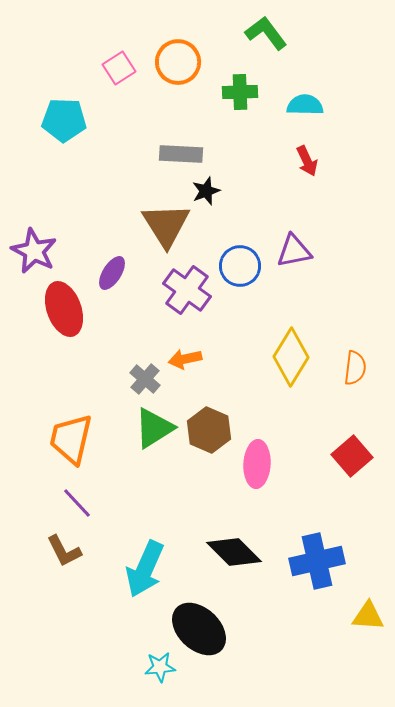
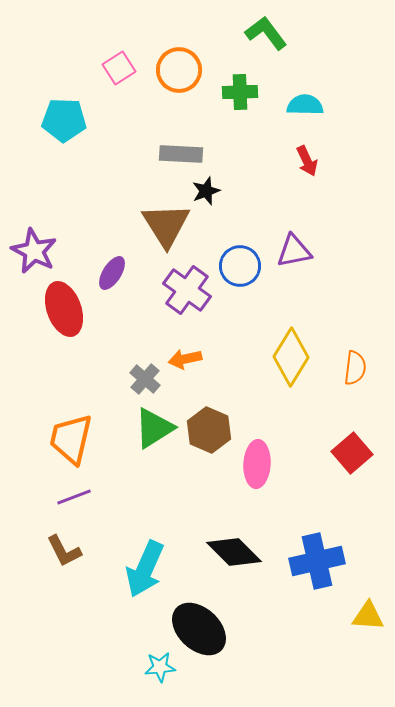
orange circle: moved 1 px right, 8 px down
red square: moved 3 px up
purple line: moved 3 px left, 6 px up; rotated 68 degrees counterclockwise
